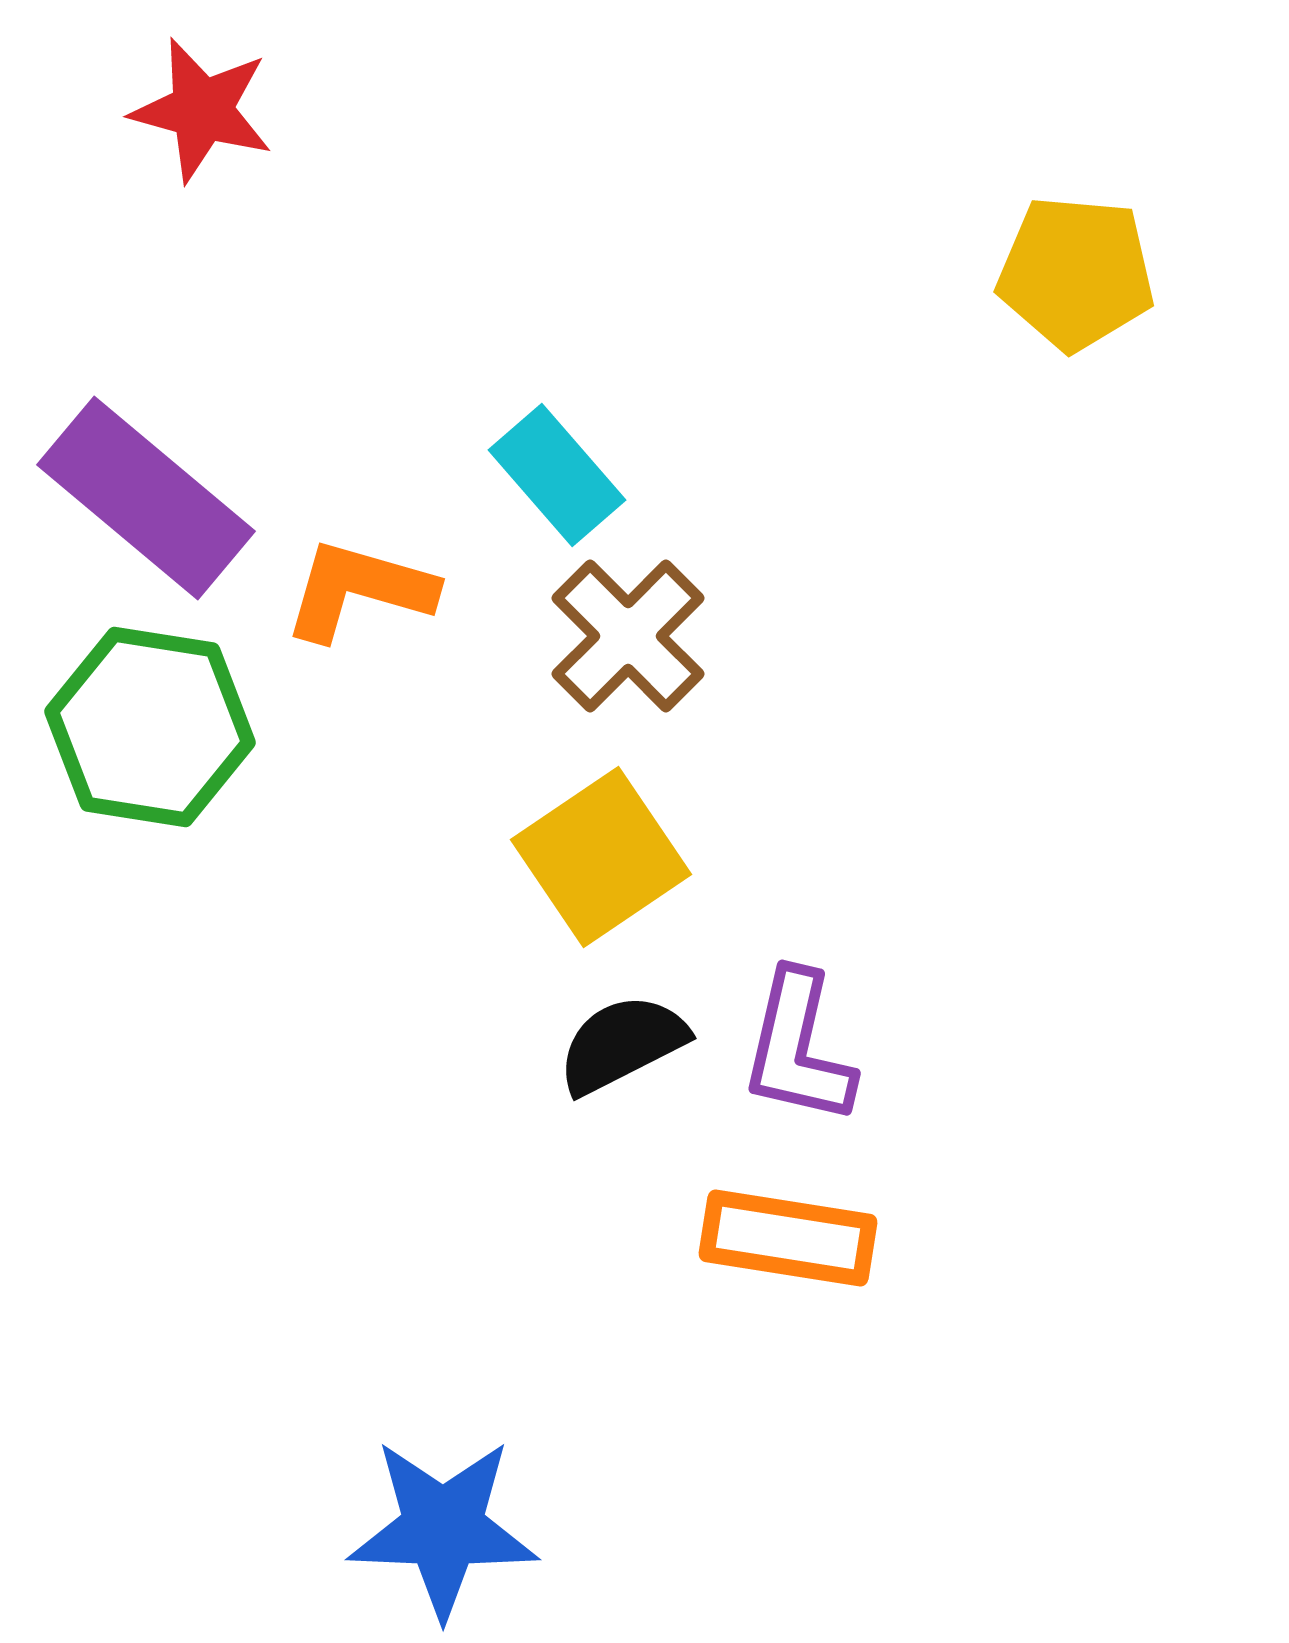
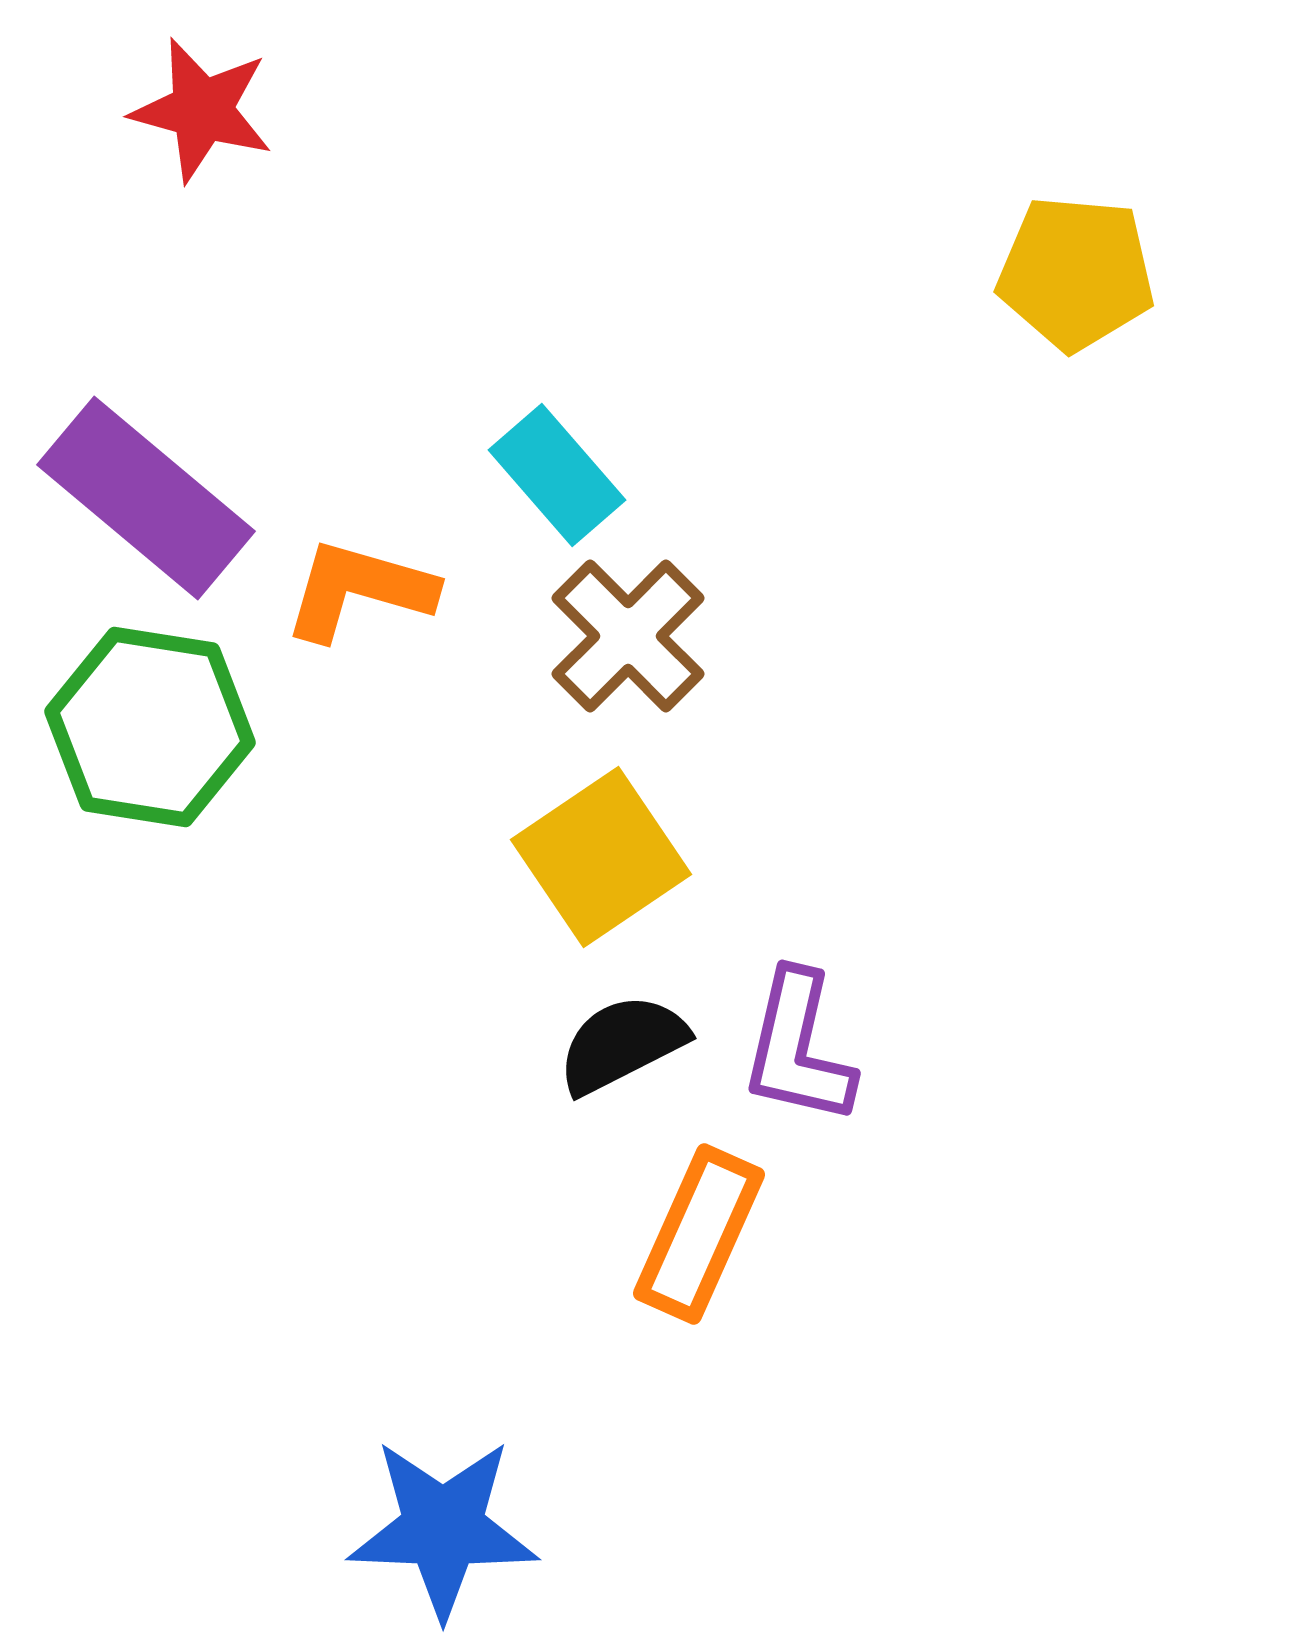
orange rectangle: moved 89 px left, 4 px up; rotated 75 degrees counterclockwise
